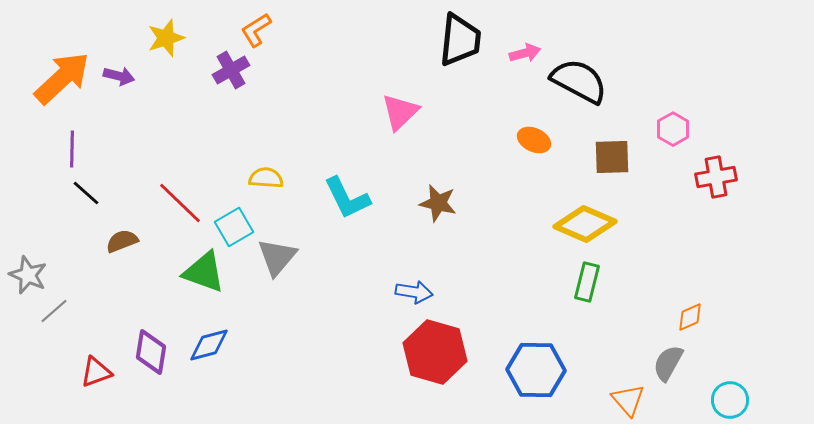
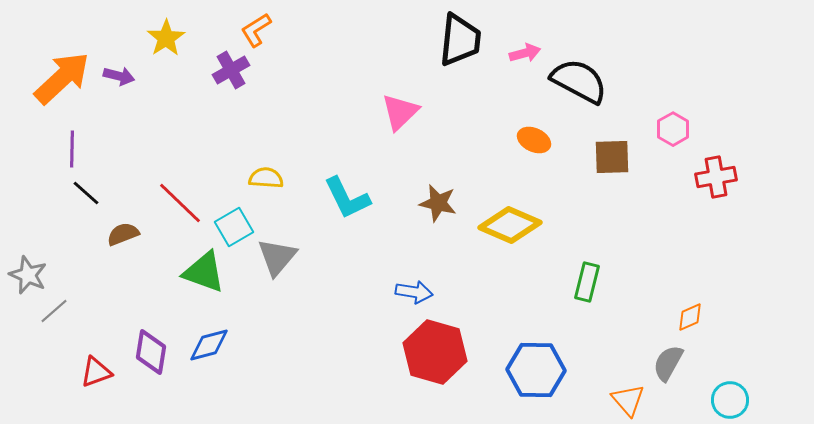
yellow star: rotated 15 degrees counterclockwise
yellow diamond: moved 75 px left, 1 px down
brown semicircle: moved 1 px right, 7 px up
